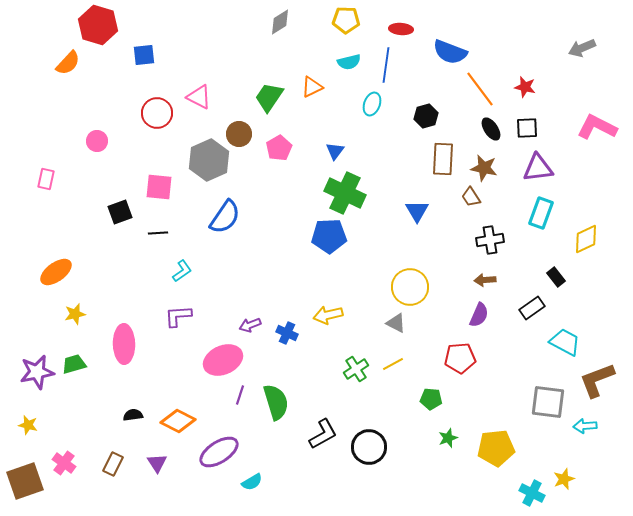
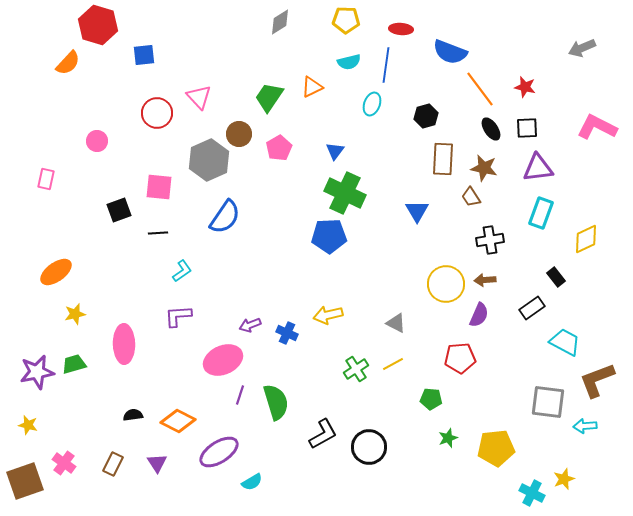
pink triangle at (199, 97): rotated 20 degrees clockwise
black square at (120, 212): moved 1 px left, 2 px up
yellow circle at (410, 287): moved 36 px right, 3 px up
